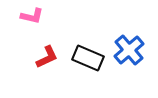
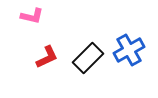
blue cross: rotated 12 degrees clockwise
black rectangle: rotated 68 degrees counterclockwise
